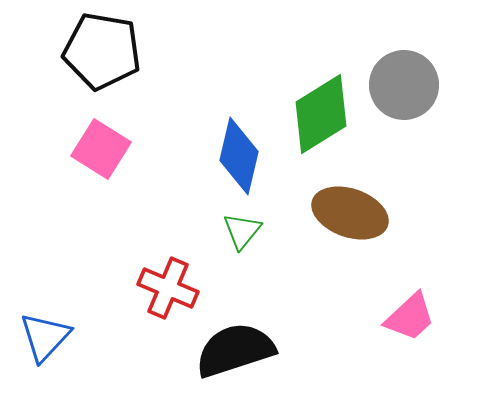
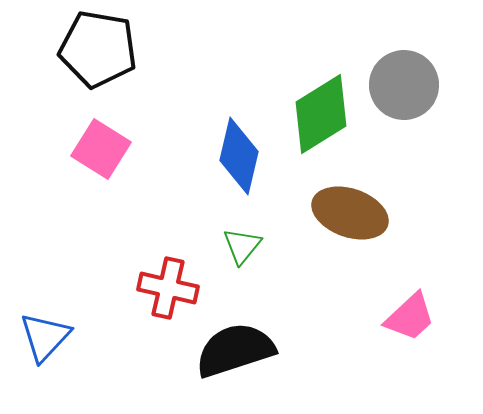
black pentagon: moved 4 px left, 2 px up
green triangle: moved 15 px down
red cross: rotated 10 degrees counterclockwise
